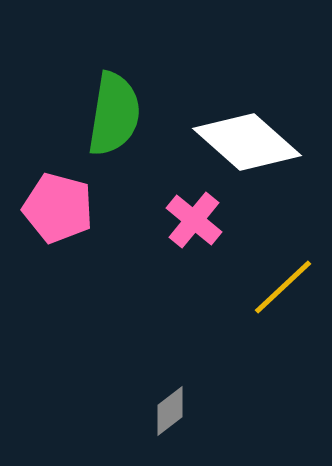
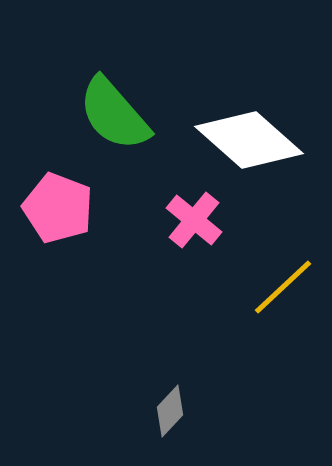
green semicircle: rotated 130 degrees clockwise
white diamond: moved 2 px right, 2 px up
pink pentagon: rotated 6 degrees clockwise
gray diamond: rotated 9 degrees counterclockwise
